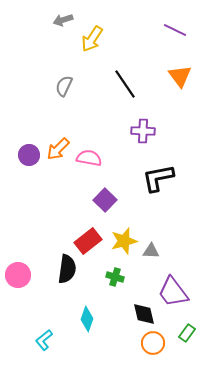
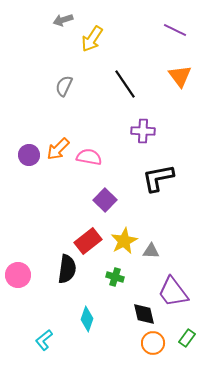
pink semicircle: moved 1 px up
yellow star: rotated 12 degrees counterclockwise
green rectangle: moved 5 px down
